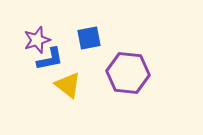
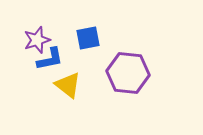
blue square: moved 1 px left
